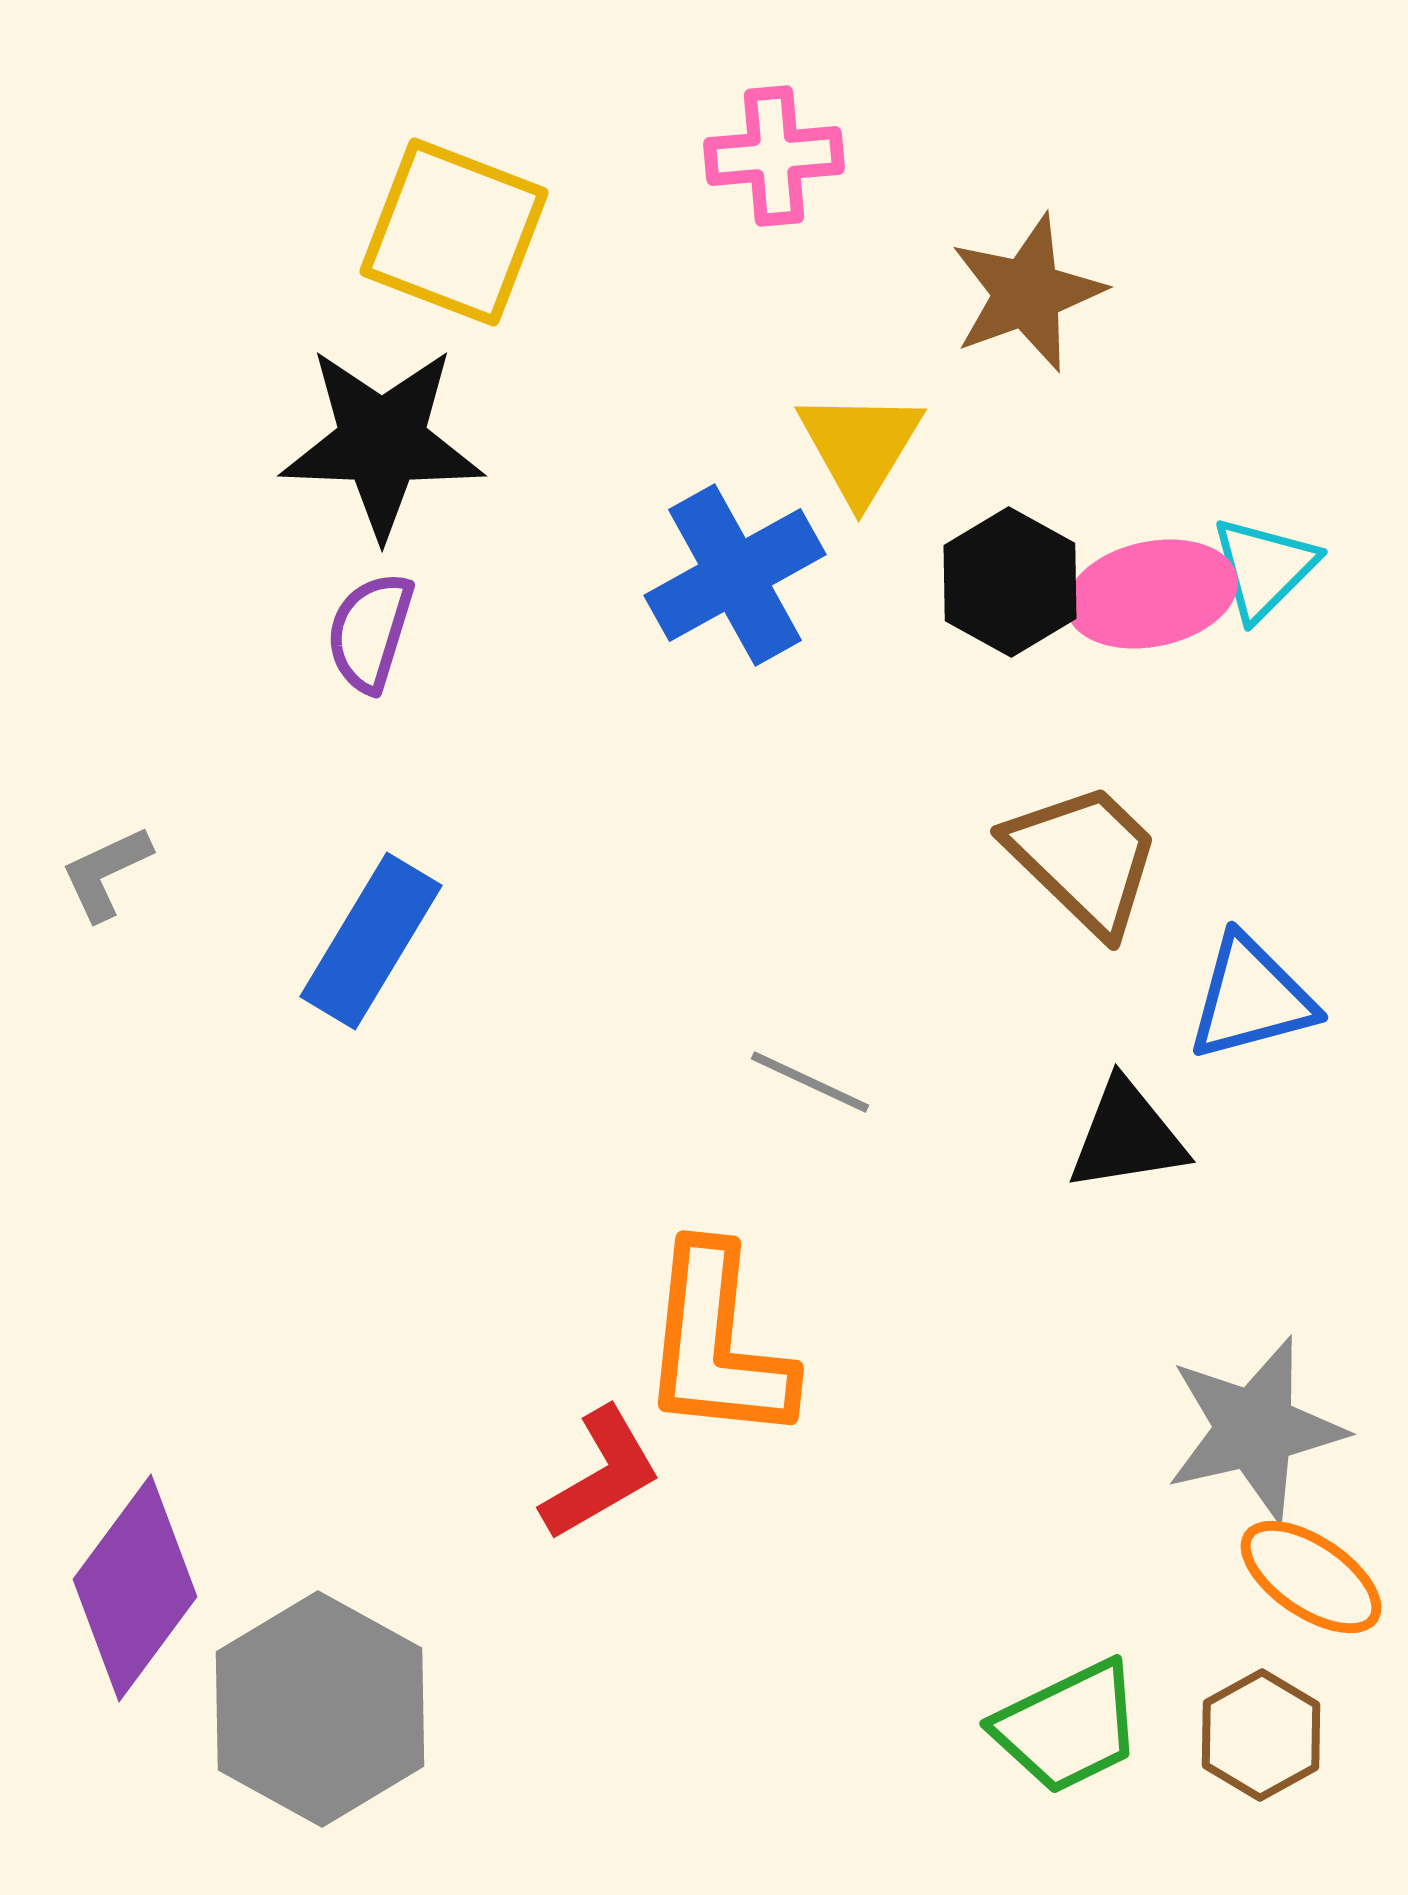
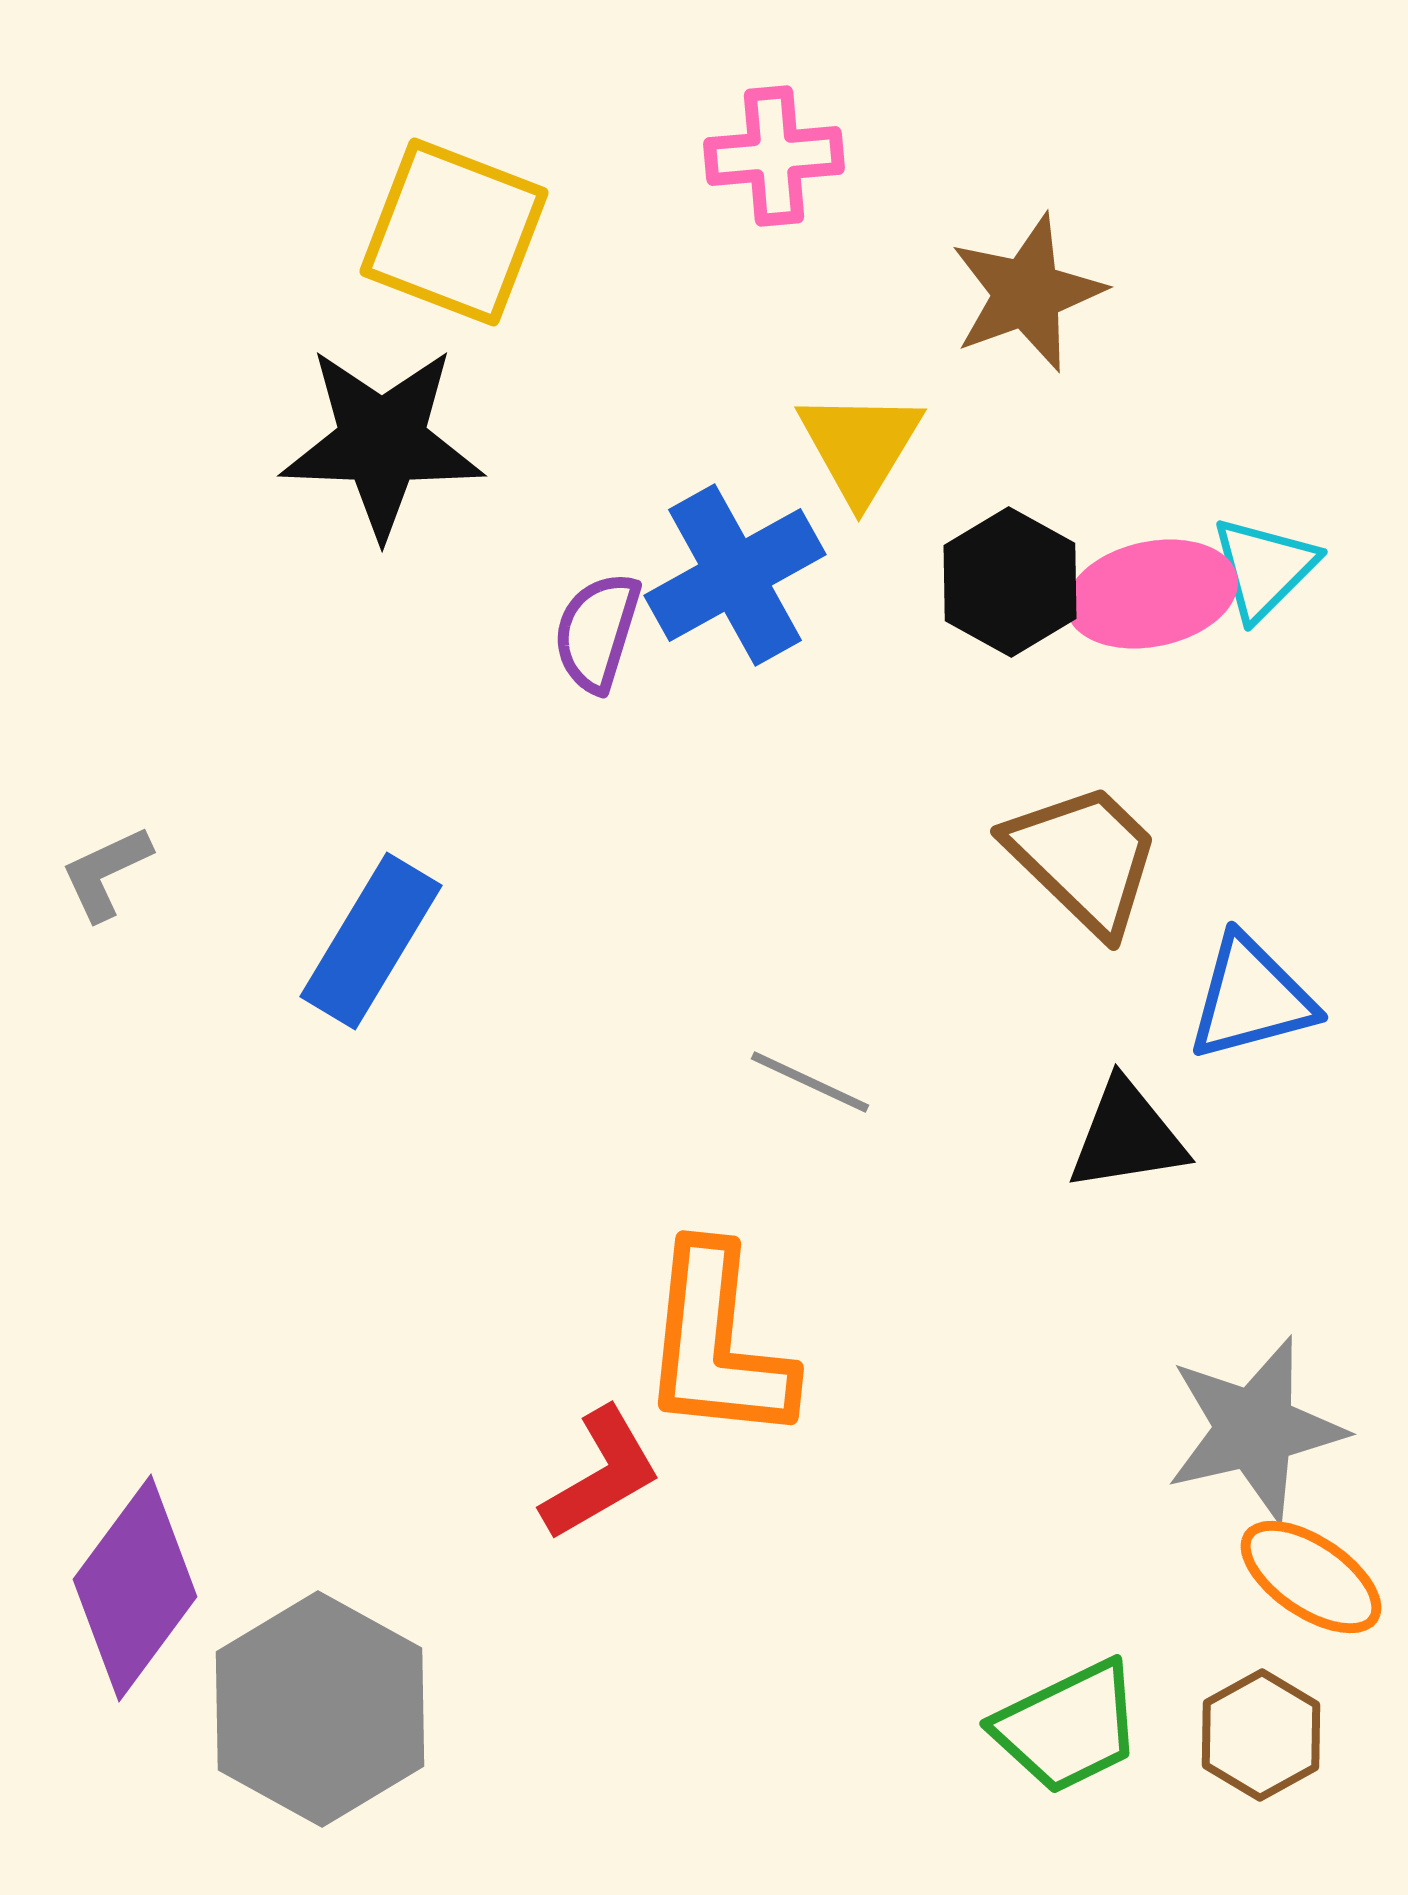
purple semicircle: moved 227 px right
